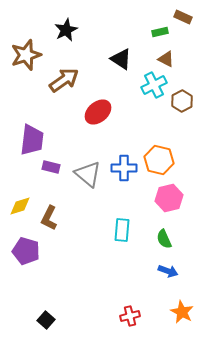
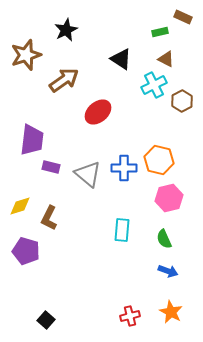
orange star: moved 11 px left
